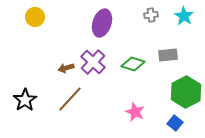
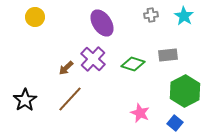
purple ellipse: rotated 52 degrees counterclockwise
purple cross: moved 3 px up
brown arrow: rotated 28 degrees counterclockwise
green hexagon: moved 1 px left, 1 px up
pink star: moved 5 px right, 1 px down
